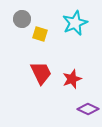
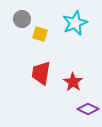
red trapezoid: rotated 145 degrees counterclockwise
red star: moved 1 px right, 3 px down; rotated 18 degrees counterclockwise
